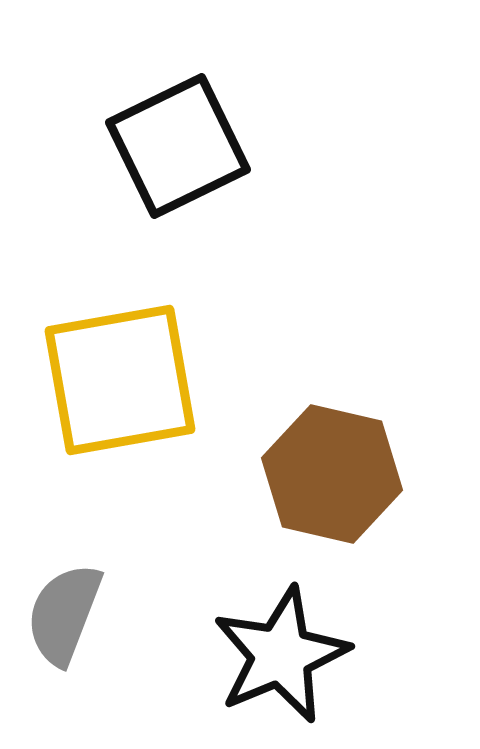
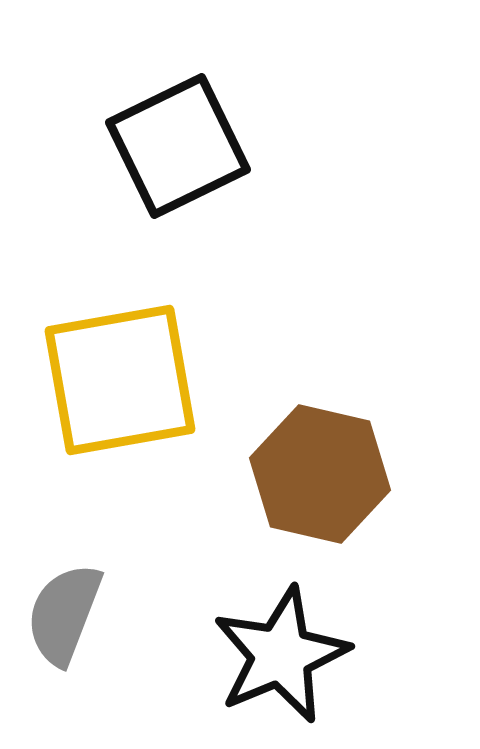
brown hexagon: moved 12 px left
